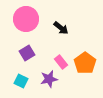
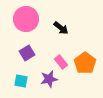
cyan square: rotated 16 degrees counterclockwise
